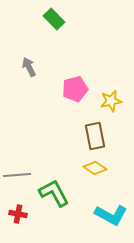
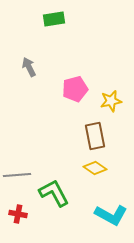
green rectangle: rotated 55 degrees counterclockwise
